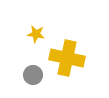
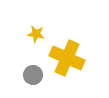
yellow cross: rotated 12 degrees clockwise
